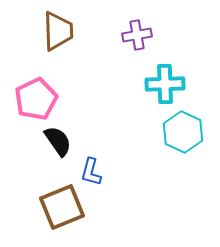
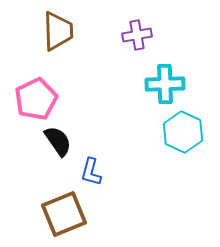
brown square: moved 2 px right, 7 px down
